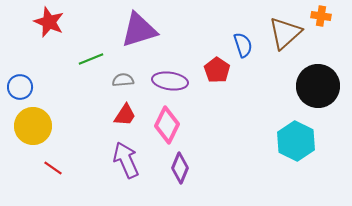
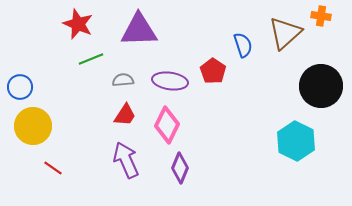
red star: moved 29 px right, 2 px down
purple triangle: rotated 15 degrees clockwise
red pentagon: moved 4 px left, 1 px down
black circle: moved 3 px right
